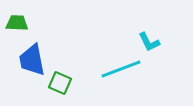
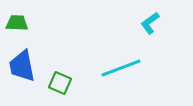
cyan L-shape: moved 1 px right, 19 px up; rotated 80 degrees clockwise
blue trapezoid: moved 10 px left, 6 px down
cyan line: moved 1 px up
